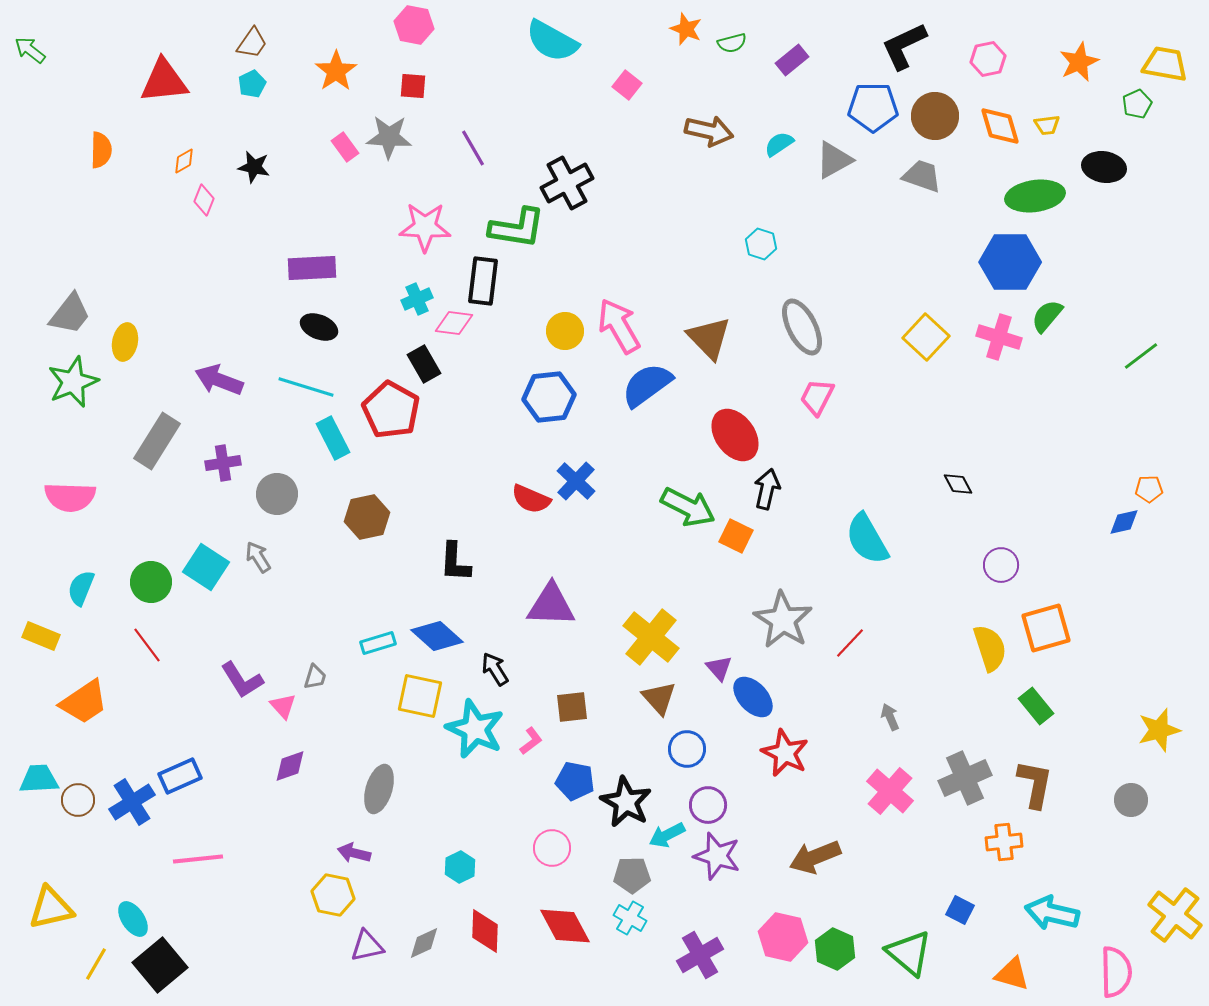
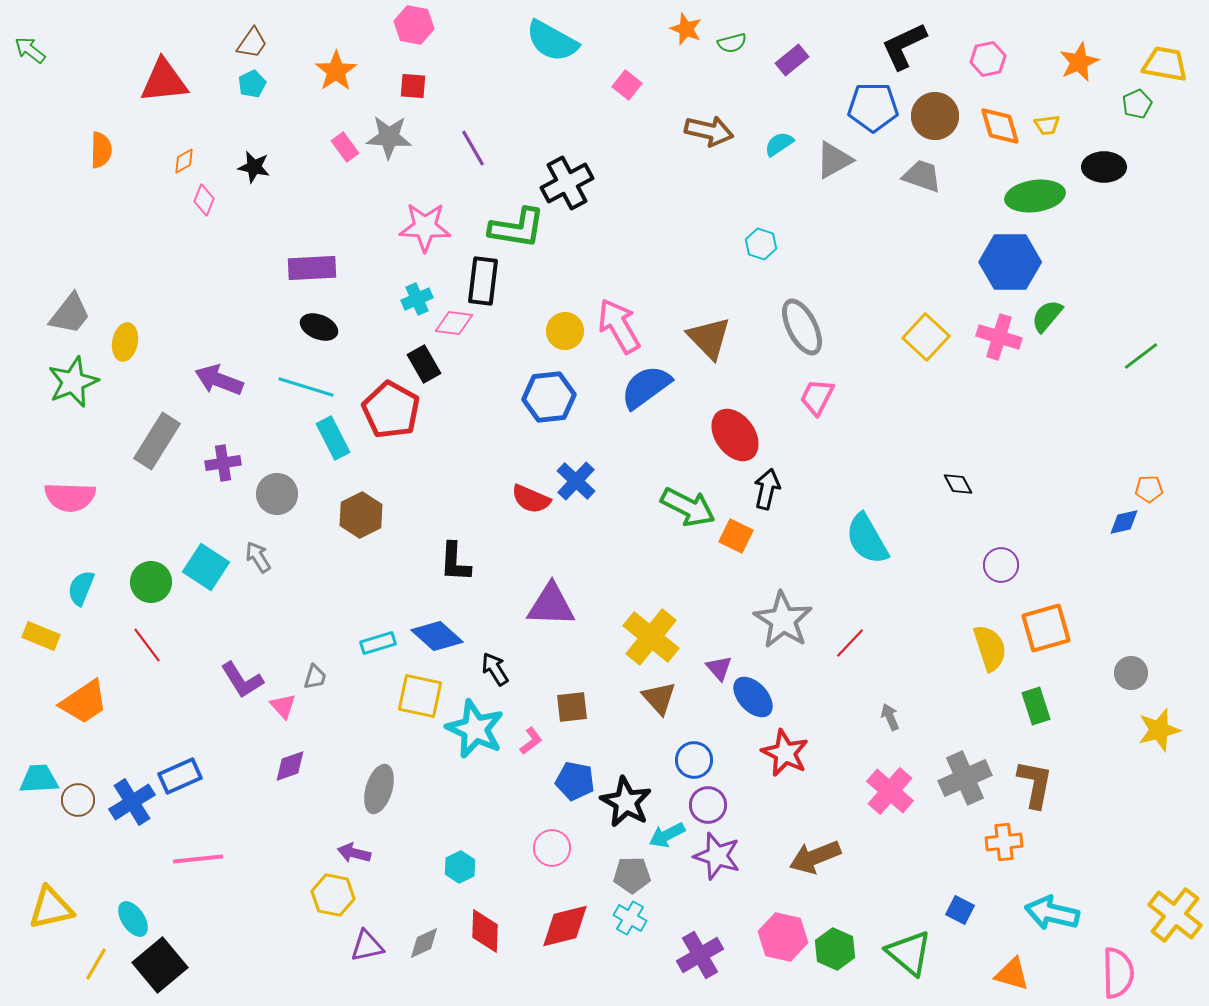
black ellipse at (1104, 167): rotated 9 degrees counterclockwise
blue semicircle at (647, 385): moved 1 px left, 2 px down
brown hexagon at (367, 517): moved 6 px left, 2 px up; rotated 15 degrees counterclockwise
green rectangle at (1036, 706): rotated 21 degrees clockwise
blue circle at (687, 749): moved 7 px right, 11 px down
gray circle at (1131, 800): moved 127 px up
red diamond at (565, 926): rotated 76 degrees counterclockwise
pink semicircle at (1116, 972): moved 2 px right, 1 px down
